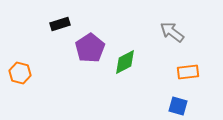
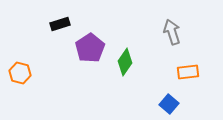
gray arrow: rotated 35 degrees clockwise
green diamond: rotated 28 degrees counterclockwise
blue square: moved 9 px left, 2 px up; rotated 24 degrees clockwise
